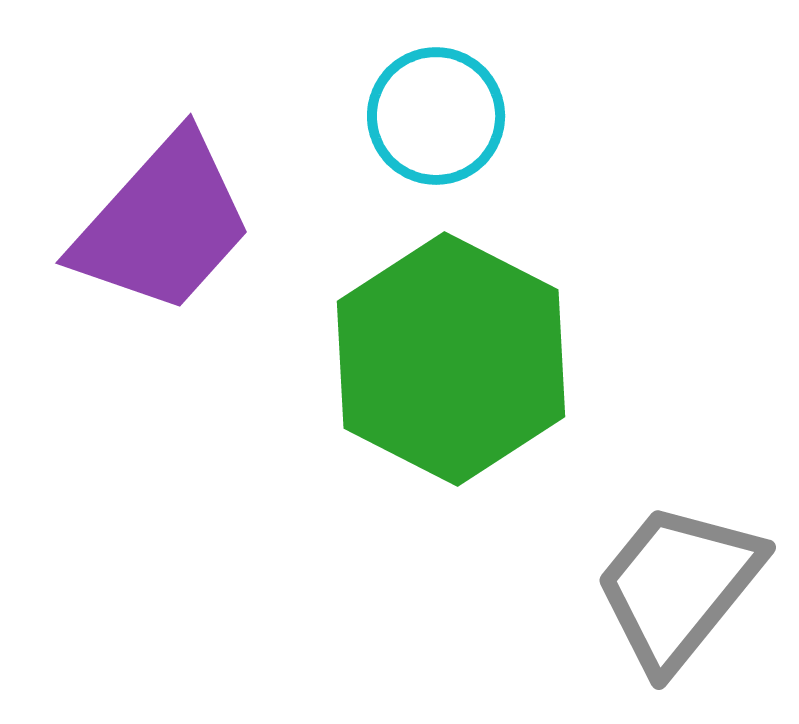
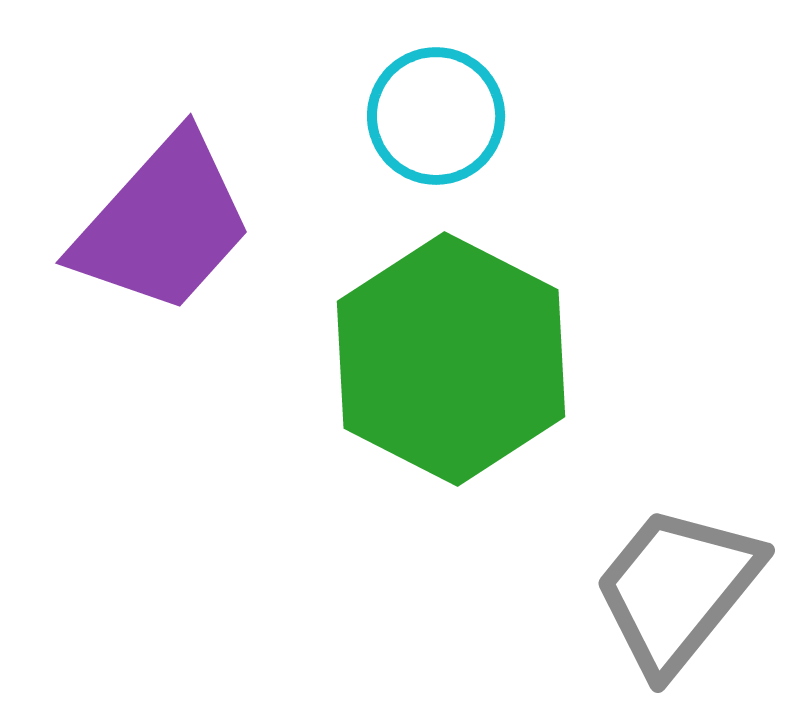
gray trapezoid: moved 1 px left, 3 px down
